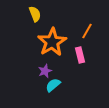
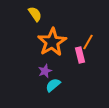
yellow semicircle: rotated 14 degrees counterclockwise
orange line: moved 1 px right, 11 px down
